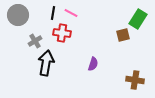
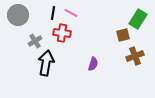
brown cross: moved 24 px up; rotated 30 degrees counterclockwise
